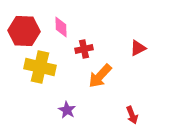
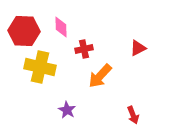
red arrow: moved 1 px right
